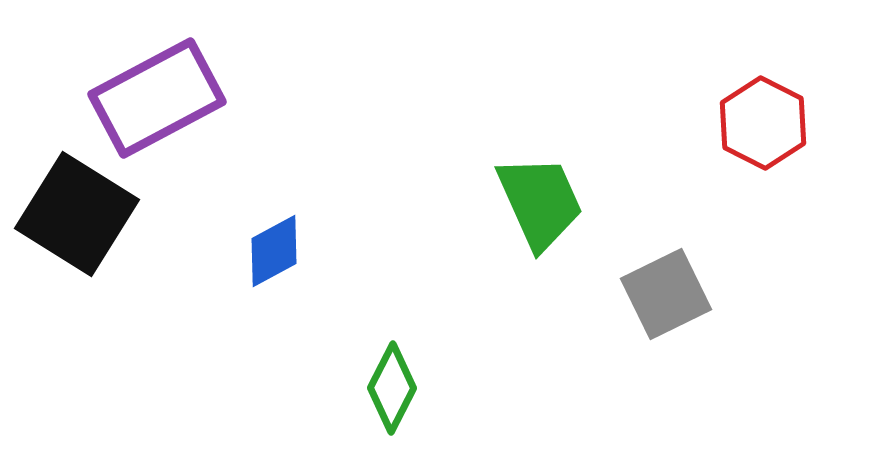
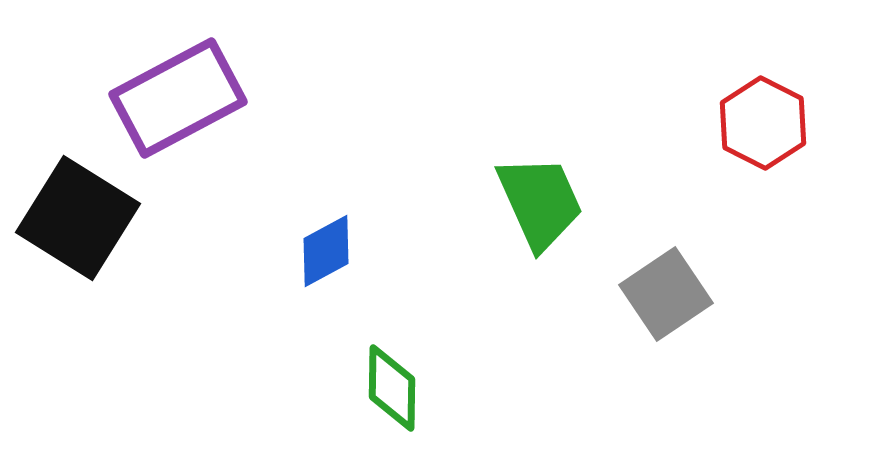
purple rectangle: moved 21 px right
black square: moved 1 px right, 4 px down
blue diamond: moved 52 px right
gray square: rotated 8 degrees counterclockwise
green diamond: rotated 26 degrees counterclockwise
